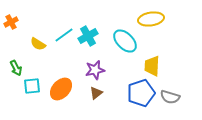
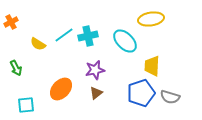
cyan cross: rotated 18 degrees clockwise
cyan square: moved 6 px left, 19 px down
